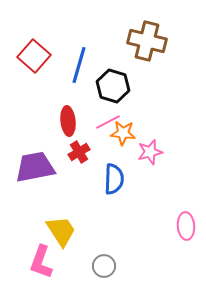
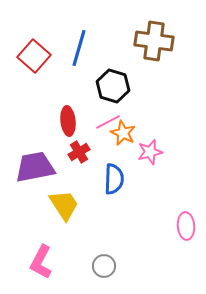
brown cross: moved 7 px right; rotated 6 degrees counterclockwise
blue line: moved 17 px up
orange star: rotated 20 degrees clockwise
yellow trapezoid: moved 3 px right, 26 px up
pink L-shape: rotated 8 degrees clockwise
